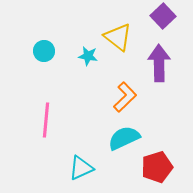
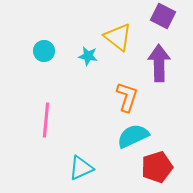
purple square: rotated 20 degrees counterclockwise
orange L-shape: moved 2 px right; rotated 28 degrees counterclockwise
cyan semicircle: moved 9 px right, 2 px up
